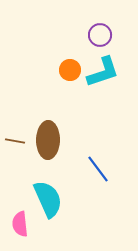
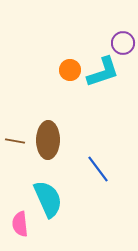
purple circle: moved 23 px right, 8 px down
